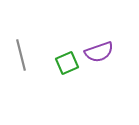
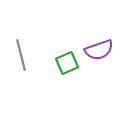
purple semicircle: moved 2 px up
